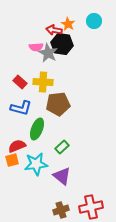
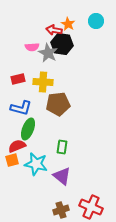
cyan circle: moved 2 px right
pink semicircle: moved 4 px left
red rectangle: moved 2 px left, 3 px up; rotated 56 degrees counterclockwise
green ellipse: moved 9 px left
green rectangle: rotated 40 degrees counterclockwise
cyan star: rotated 20 degrees clockwise
red cross: rotated 35 degrees clockwise
